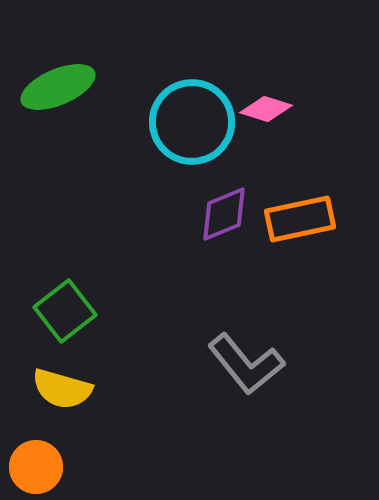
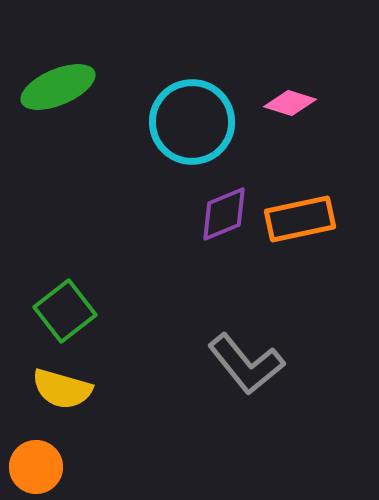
pink diamond: moved 24 px right, 6 px up
